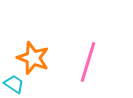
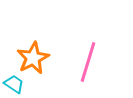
orange star: rotated 24 degrees clockwise
